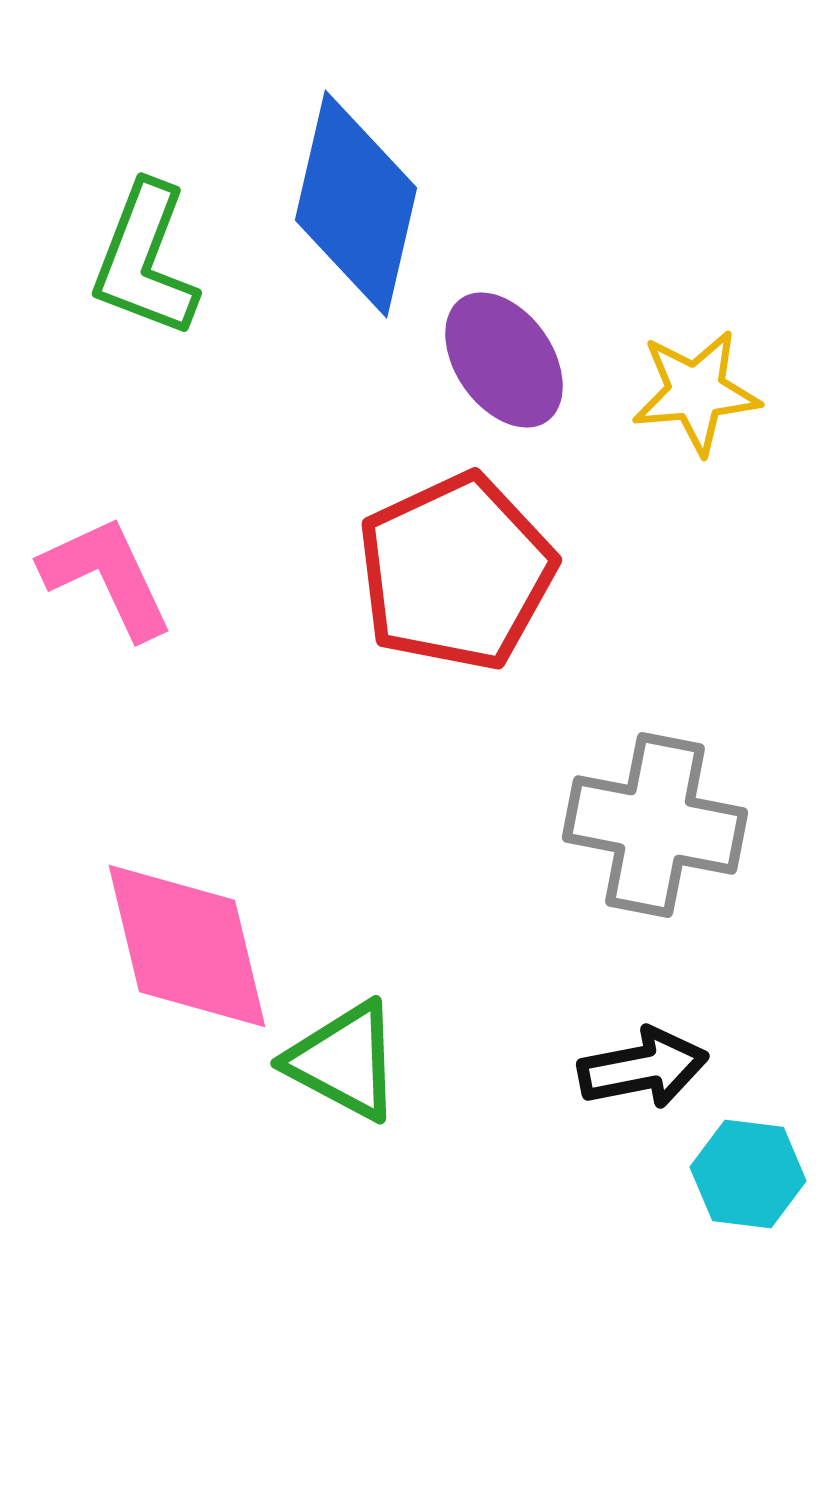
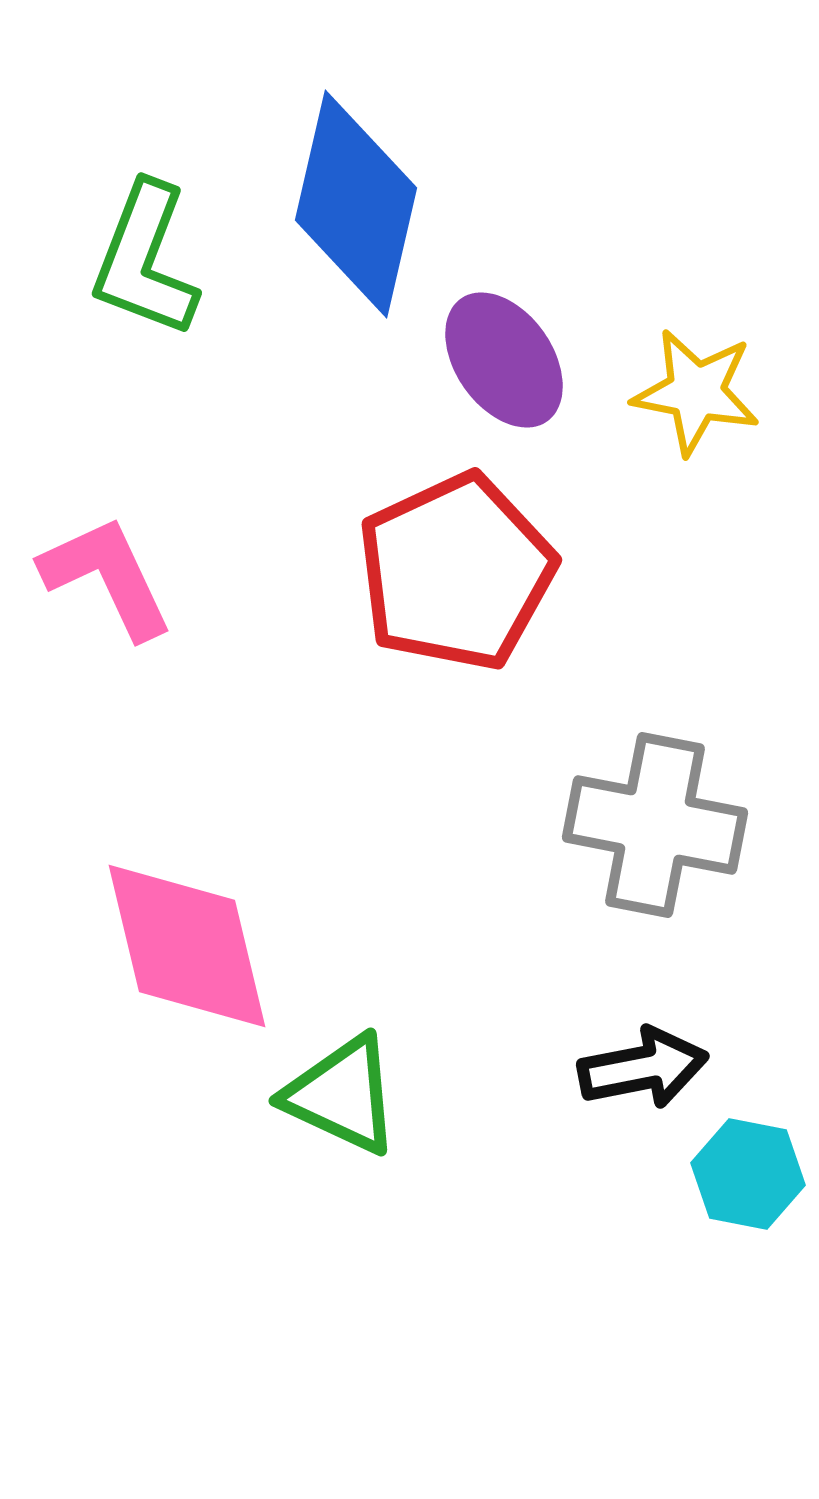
yellow star: rotated 16 degrees clockwise
green triangle: moved 2 px left, 34 px down; rotated 3 degrees counterclockwise
cyan hexagon: rotated 4 degrees clockwise
